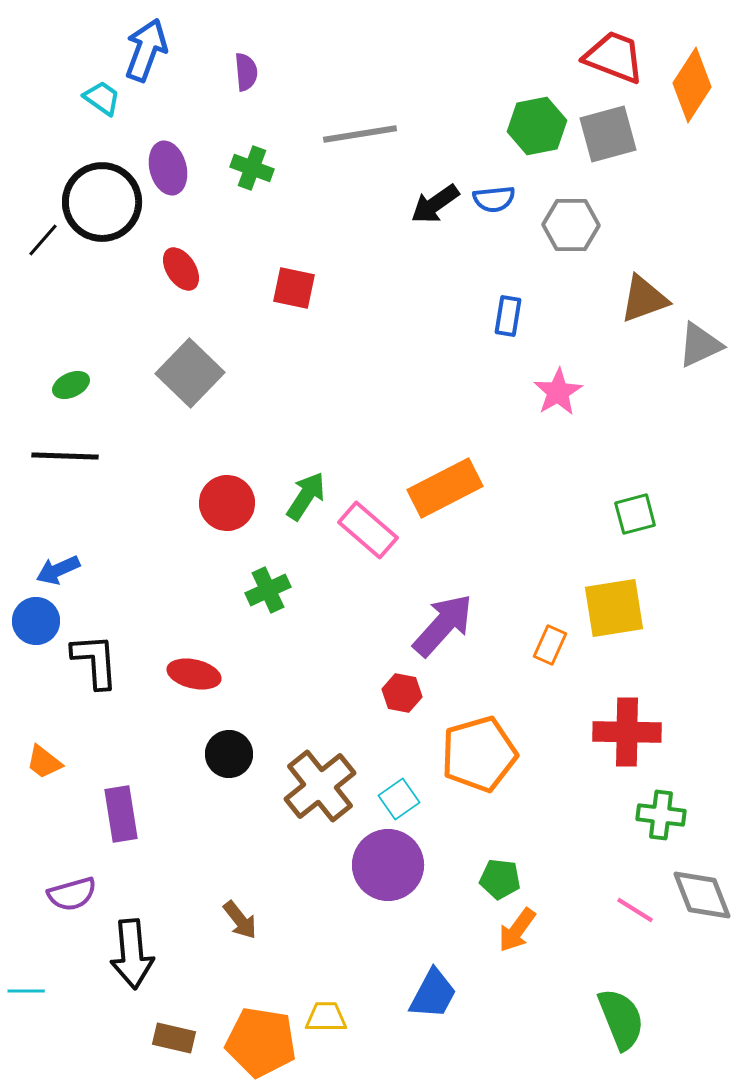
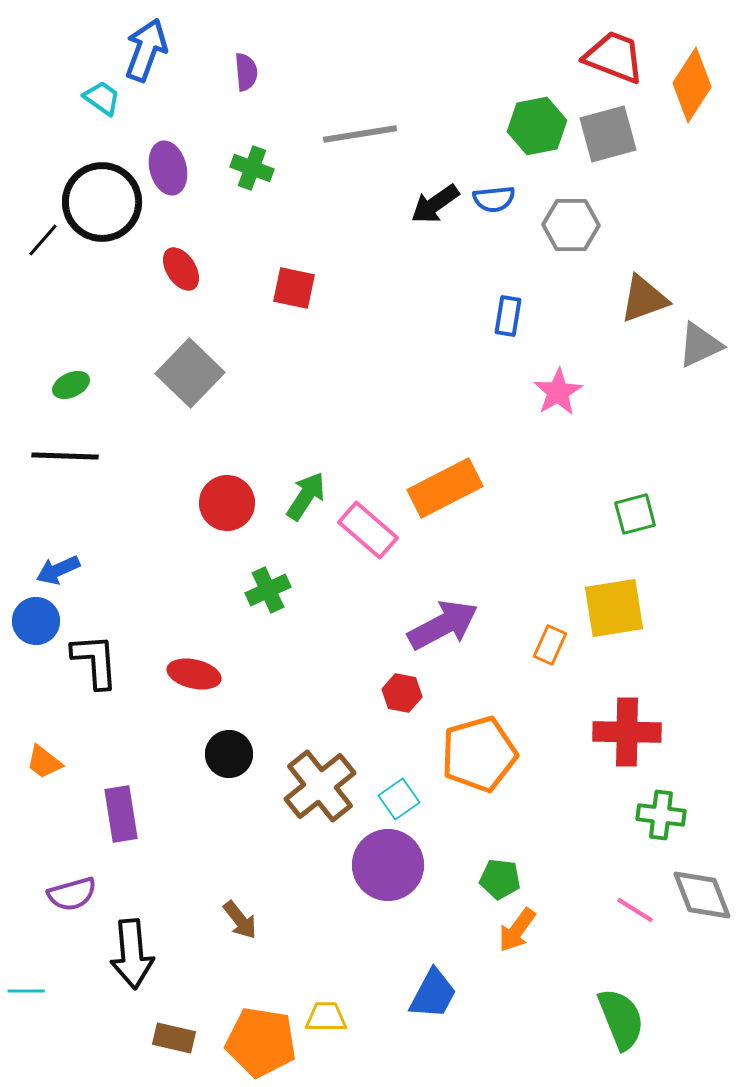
purple arrow at (443, 625): rotated 20 degrees clockwise
